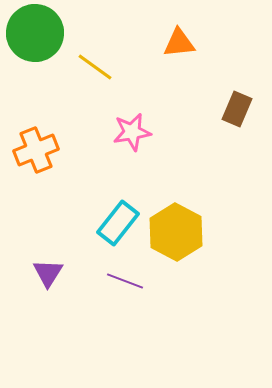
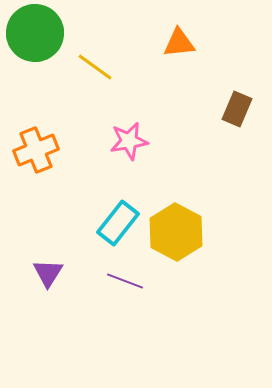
pink star: moved 3 px left, 9 px down
